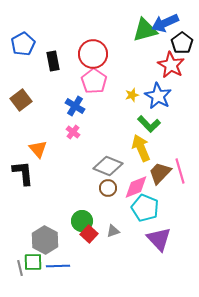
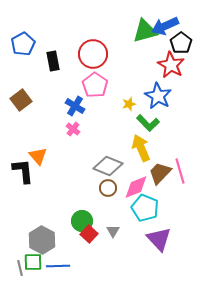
blue arrow: moved 3 px down
green triangle: moved 1 px down
black pentagon: moved 1 px left
pink pentagon: moved 1 px right, 4 px down
yellow star: moved 3 px left, 9 px down
green L-shape: moved 1 px left, 1 px up
pink cross: moved 3 px up
orange triangle: moved 7 px down
black L-shape: moved 2 px up
gray triangle: rotated 40 degrees counterclockwise
gray hexagon: moved 3 px left
